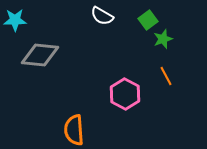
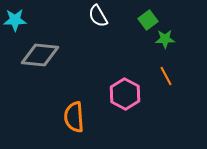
white semicircle: moved 4 px left; rotated 30 degrees clockwise
green star: moved 2 px right; rotated 18 degrees clockwise
orange semicircle: moved 13 px up
